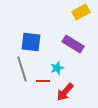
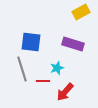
purple rectangle: rotated 15 degrees counterclockwise
